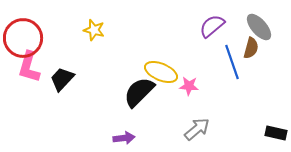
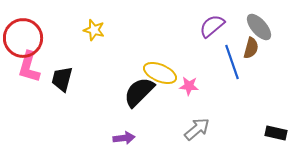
yellow ellipse: moved 1 px left, 1 px down
black trapezoid: rotated 28 degrees counterclockwise
